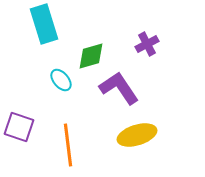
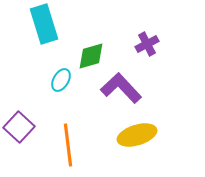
cyan ellipse: rotated 70 degrees clockwise
purple L-shape: moved 2 px right; rotated 9 degrees counterclockwise
purple square: rotated 24 degrees clockwise
